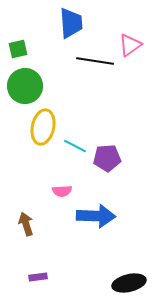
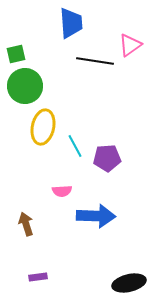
green square: moved 2 px left, 5 px down
cyan line: rotated 35 degrees clockwise
